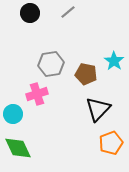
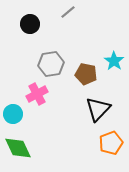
black circle: moved 11 px down
pink cross: rotated 10 degrees counterclockwise
